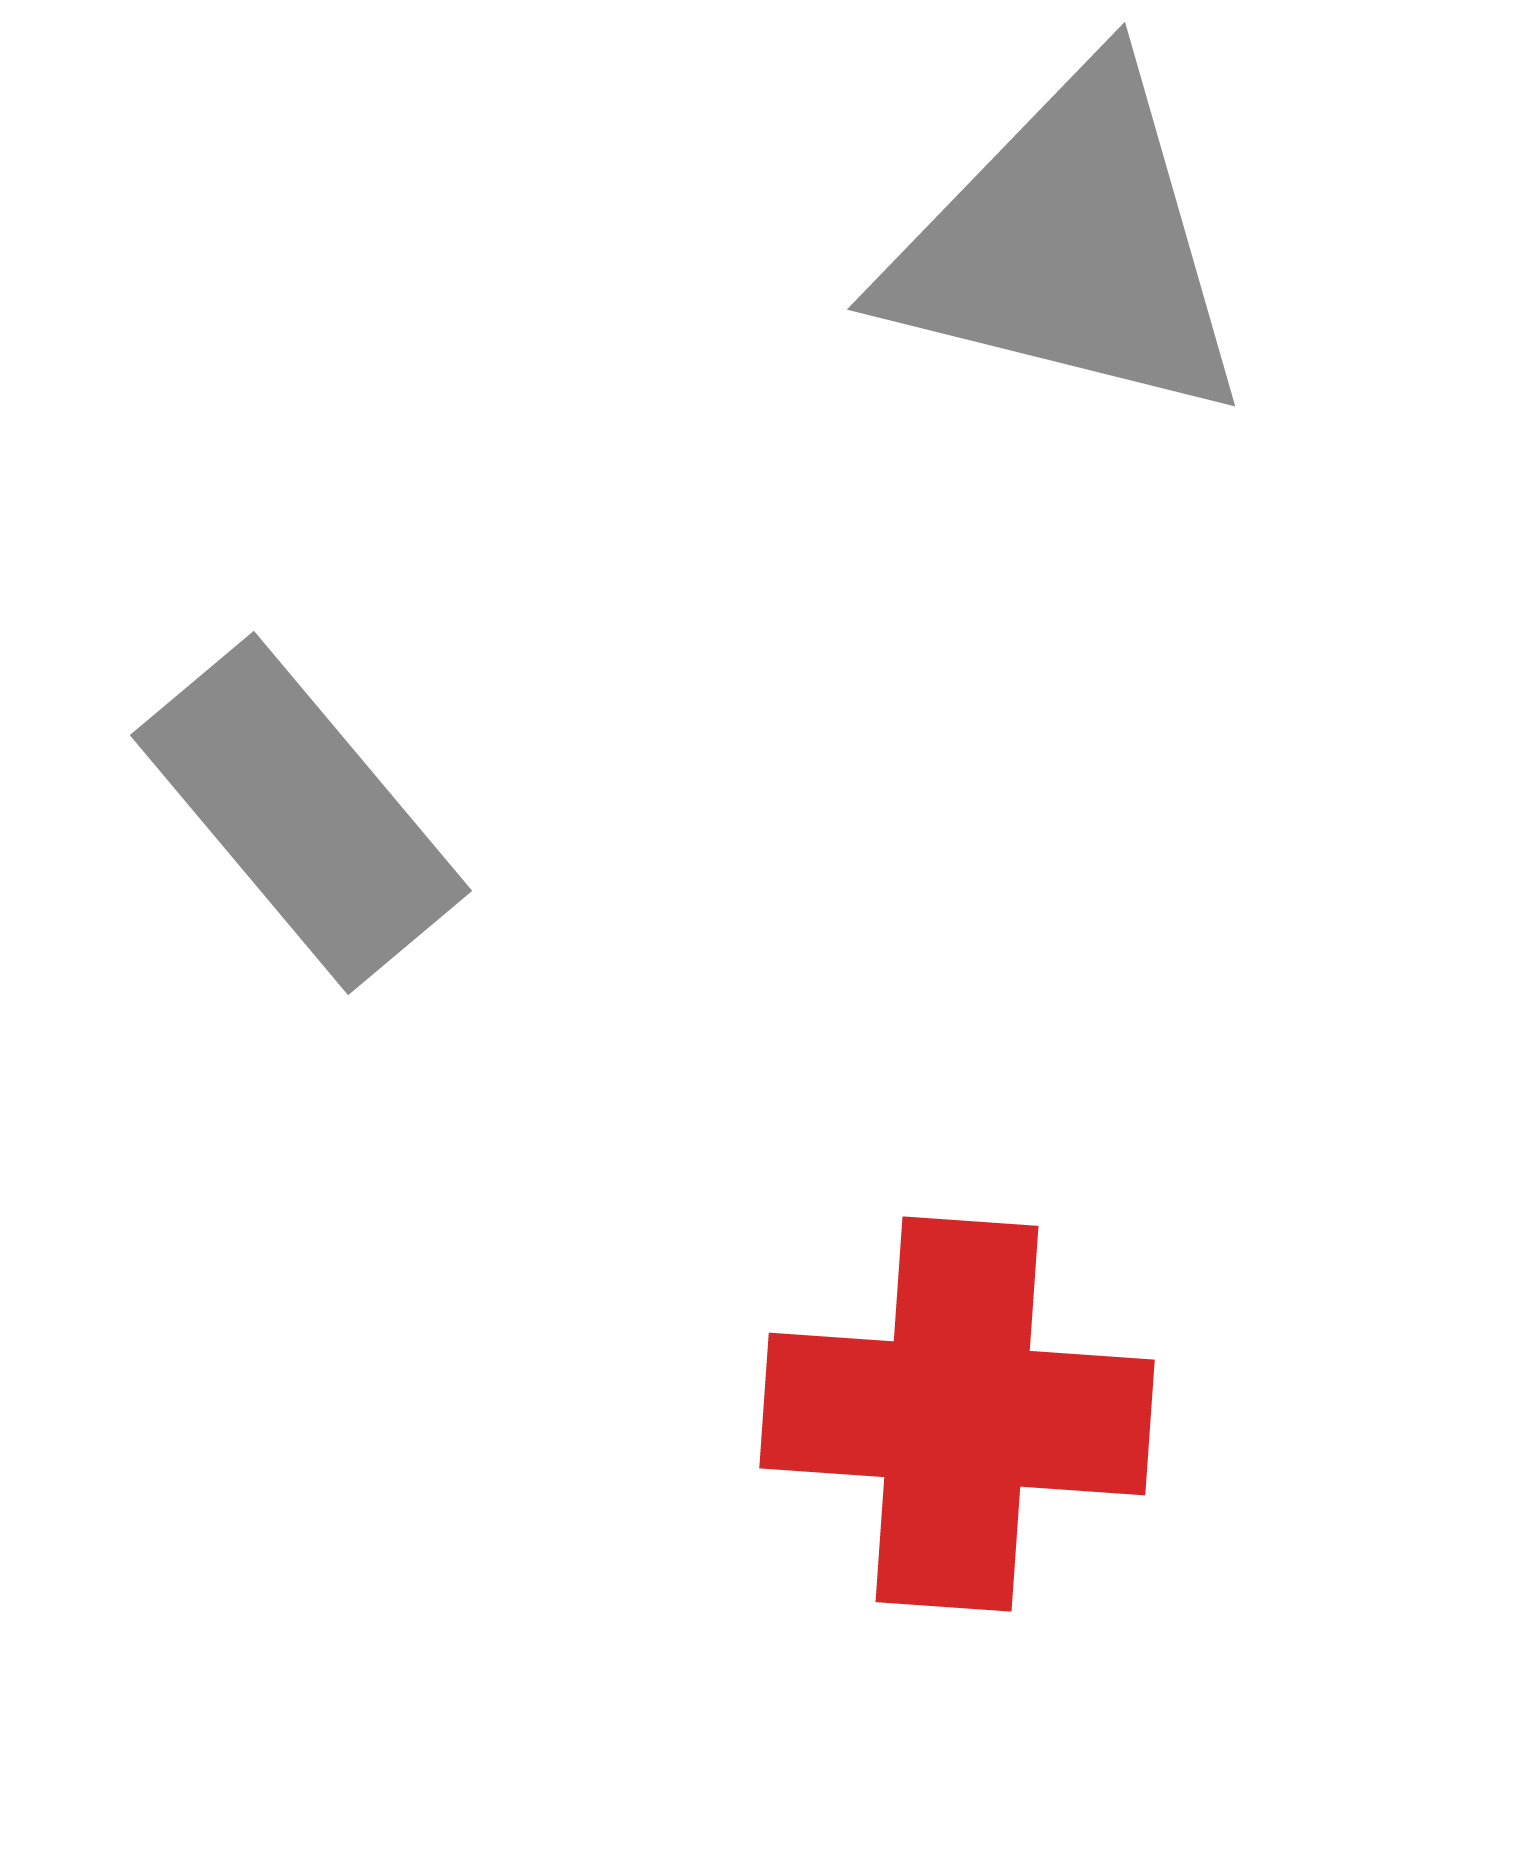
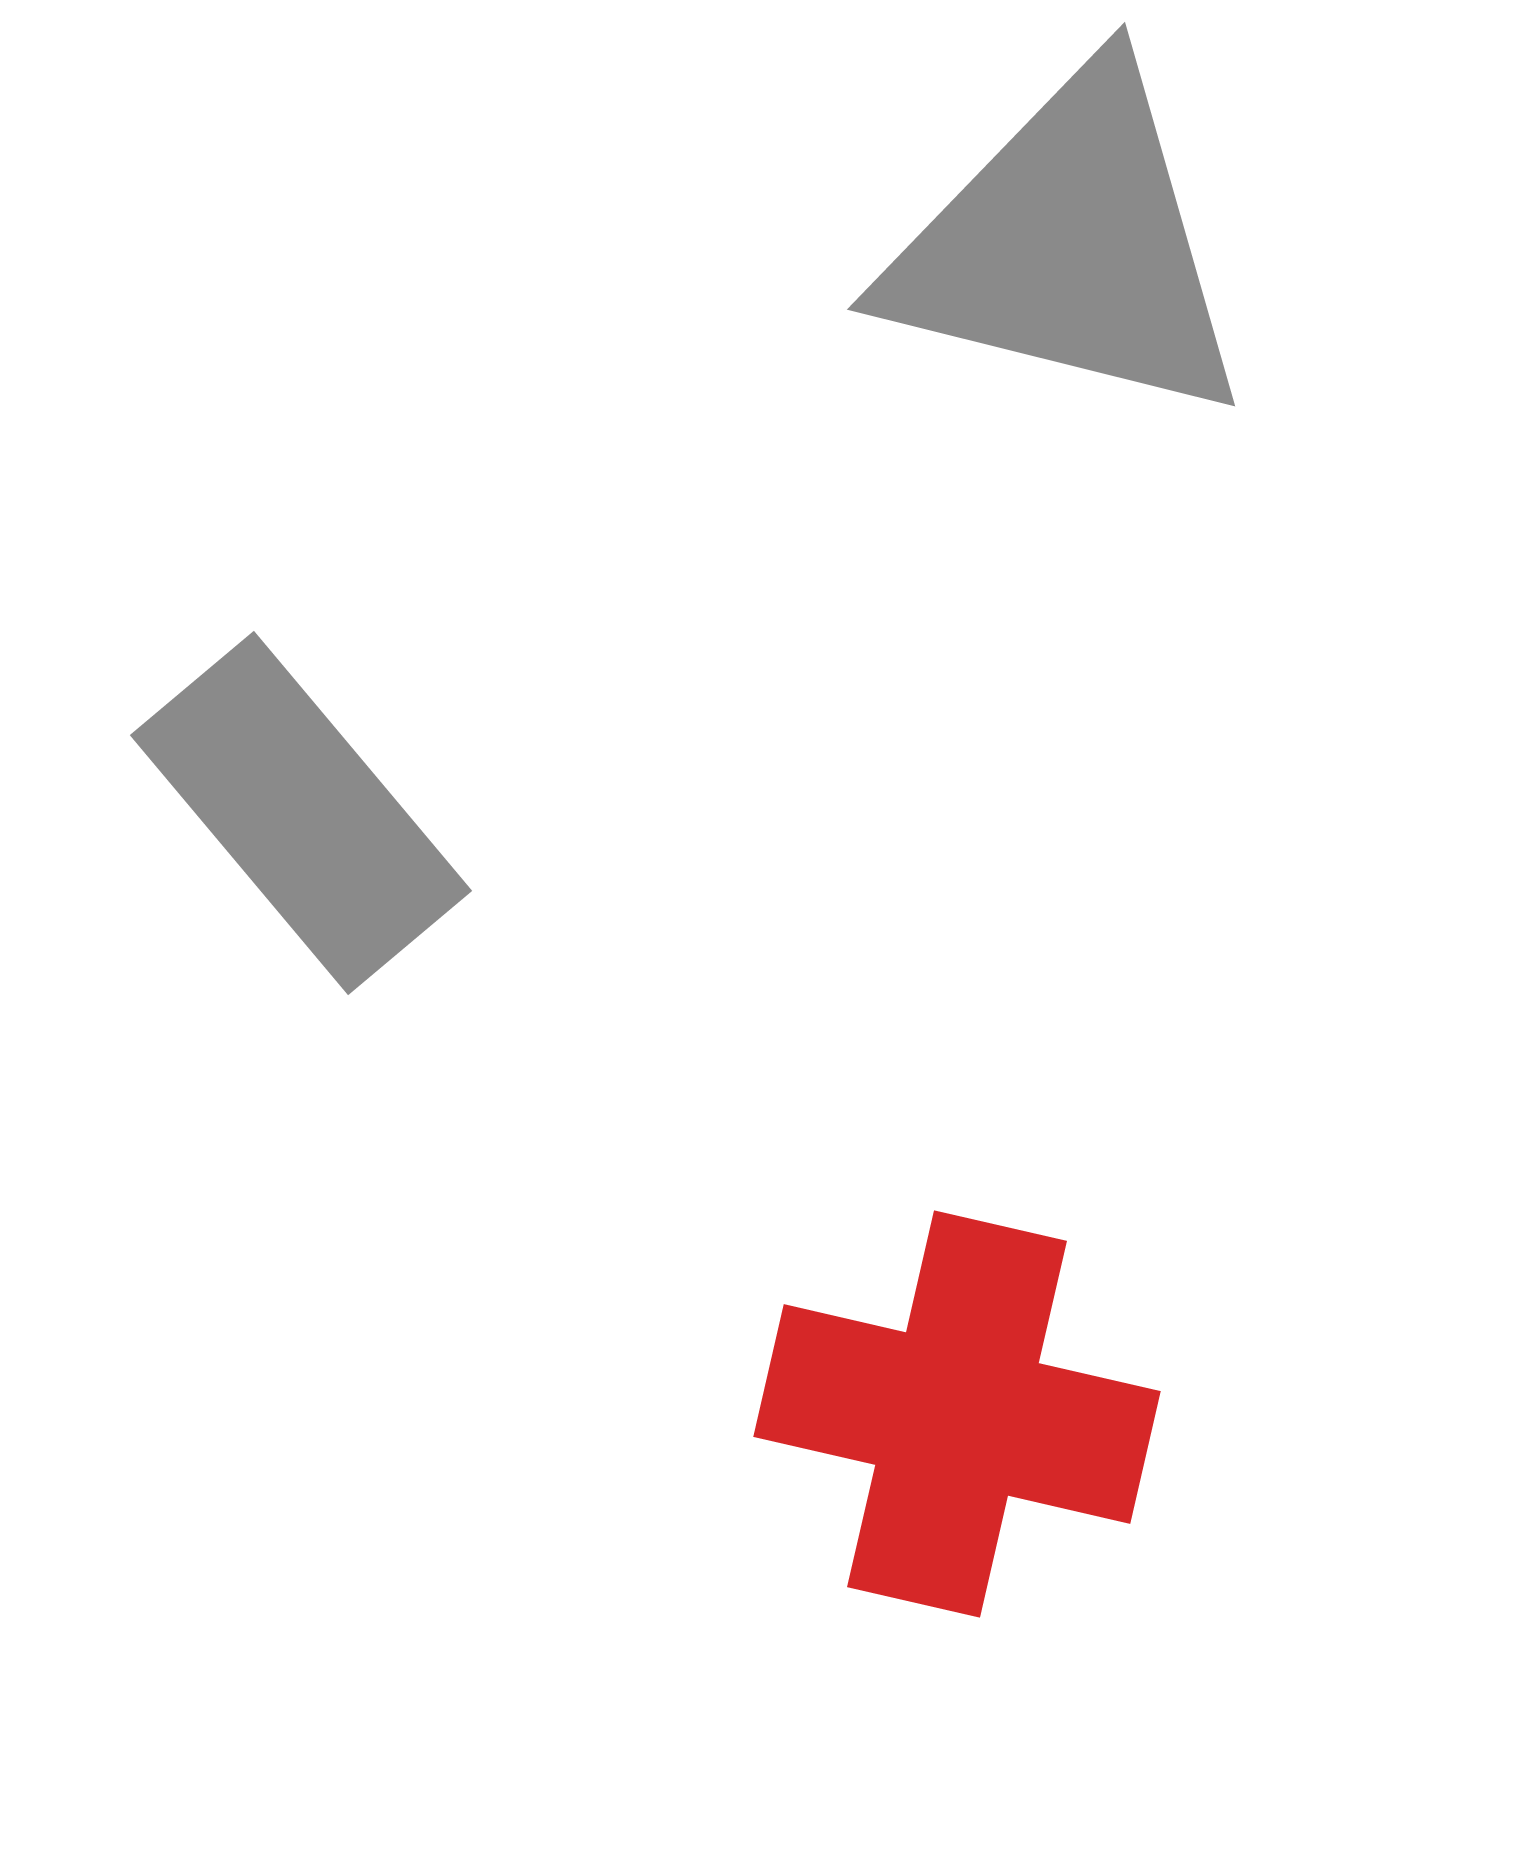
red cross: rotated 9 degrees clockwise
